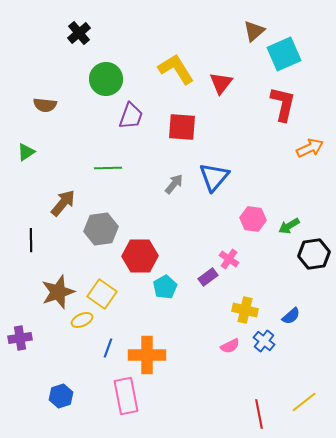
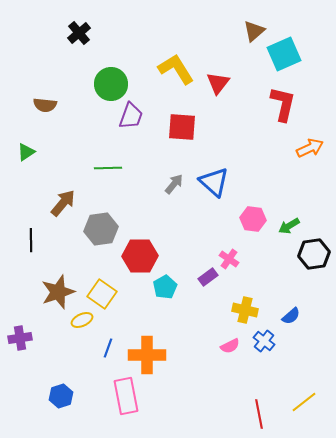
green circle: moved 5 px right, 5 px down
red triangle: moved 3 px left
blue triangle: moved 5 px down; rotated 28 degrees counterclockwise
